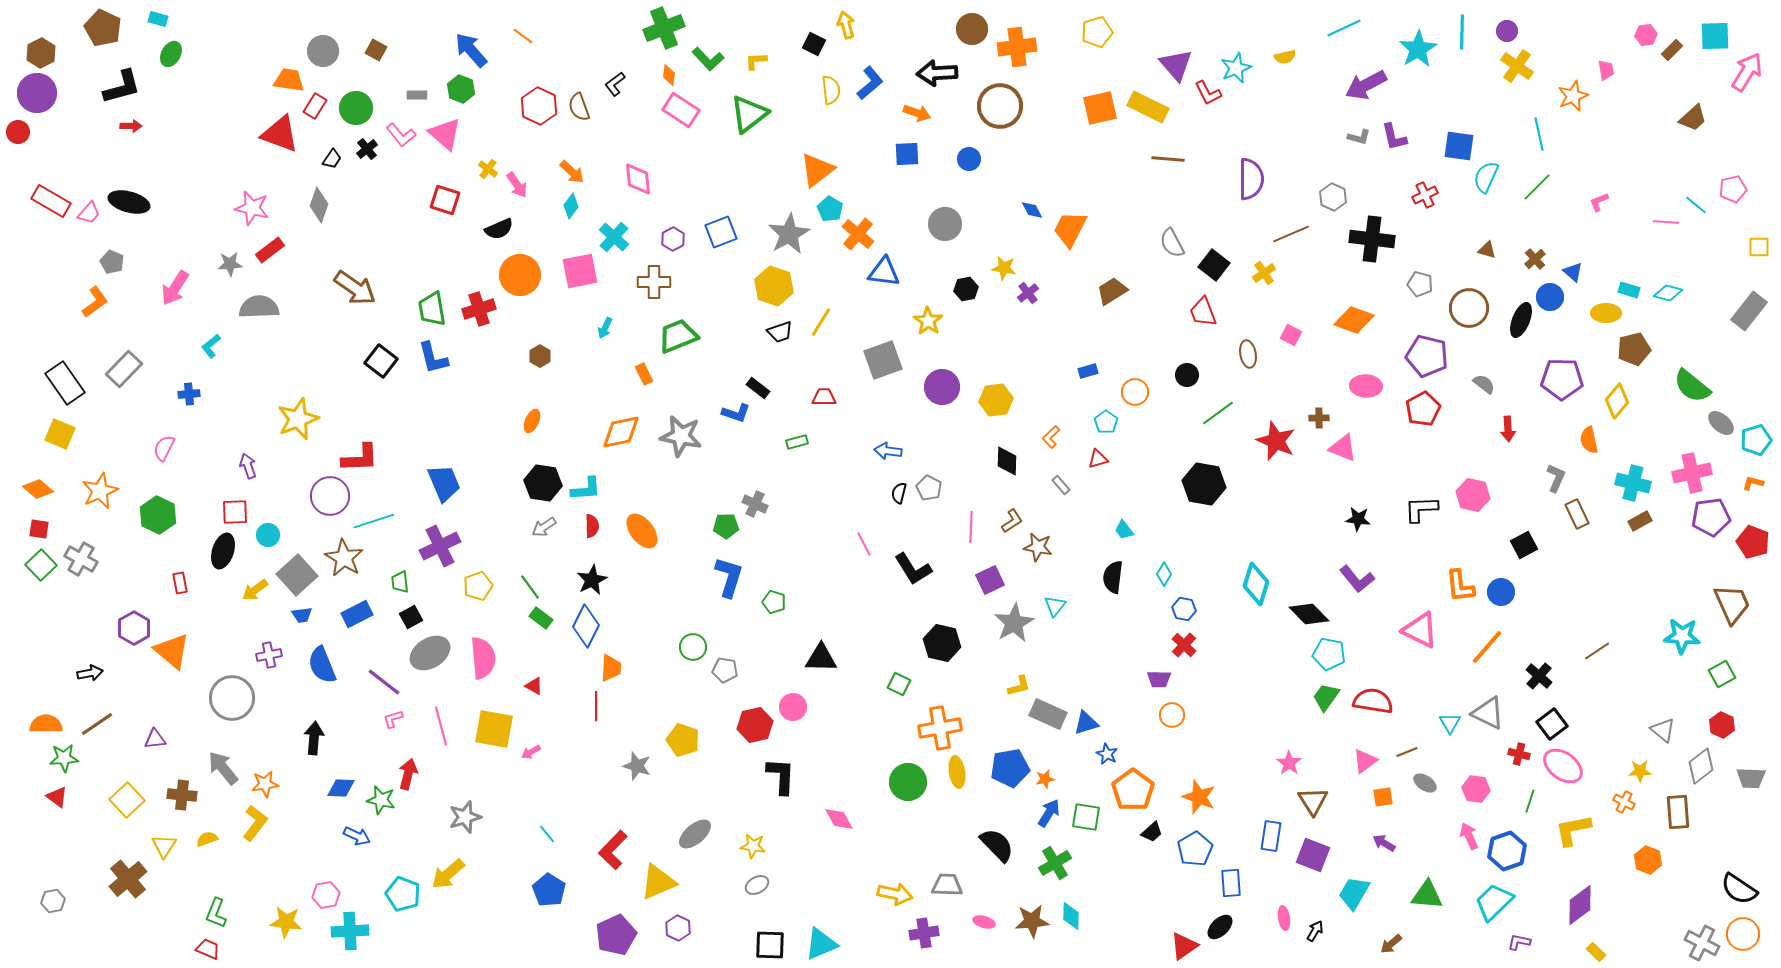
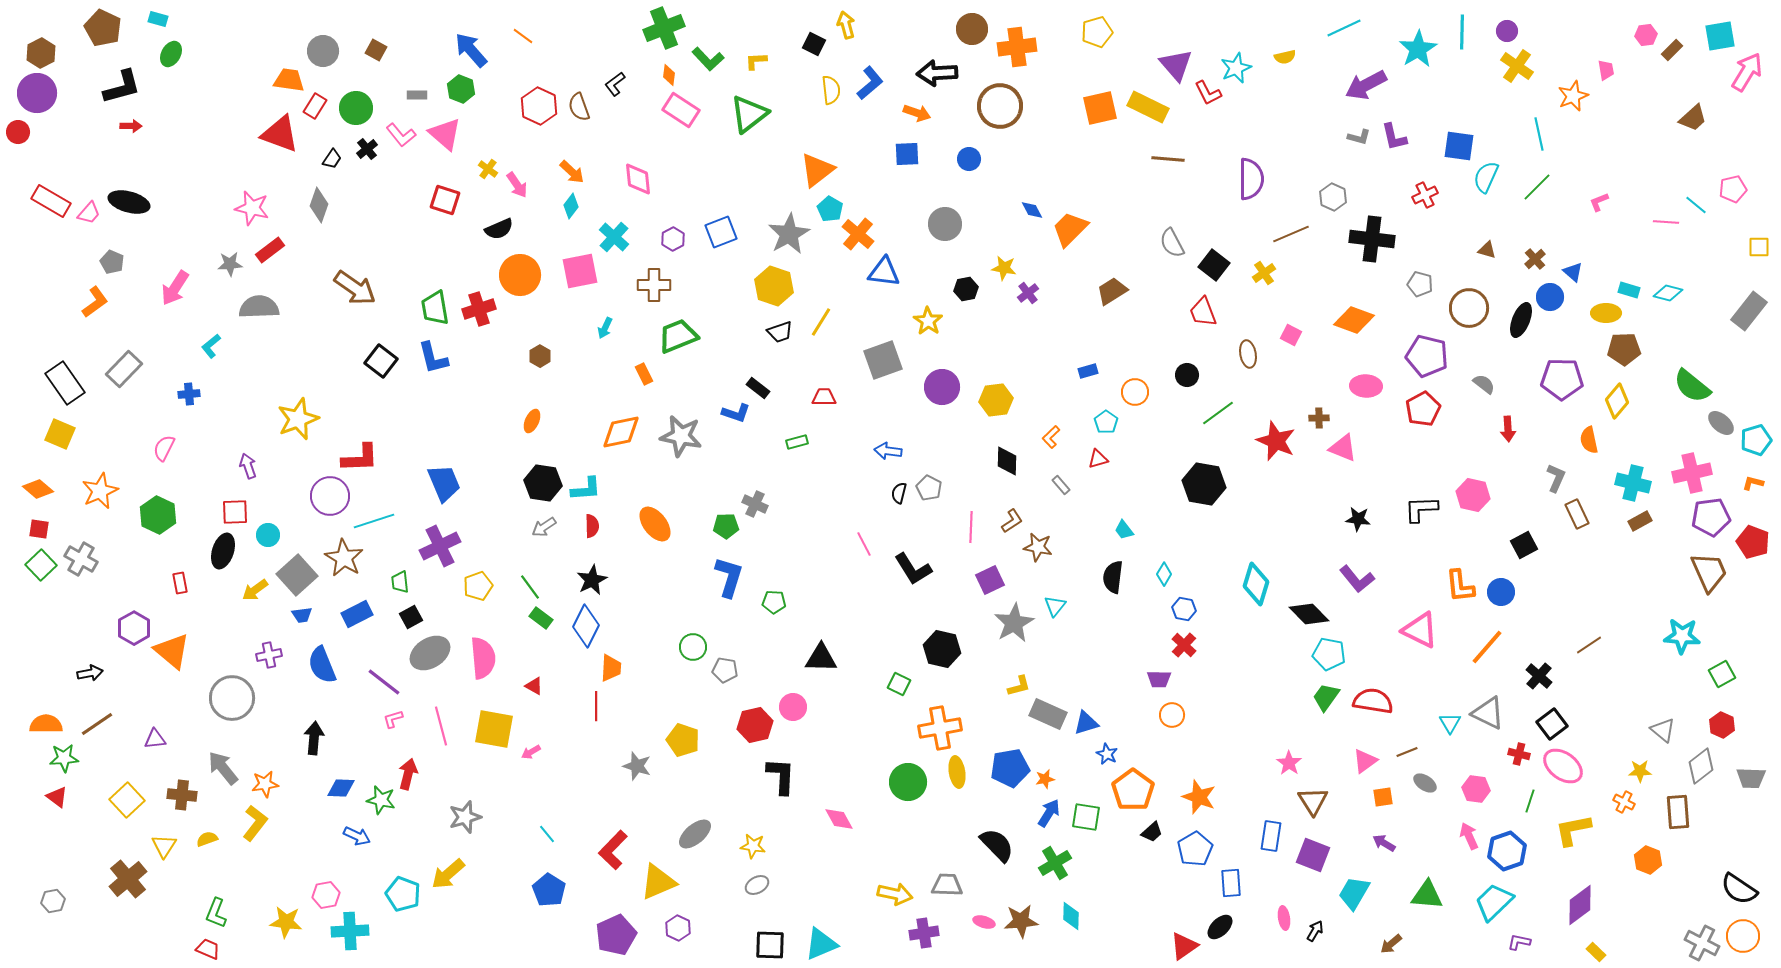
cyan square at (1715, 36): moved 5 px right; rotated 8 degrees counterclockwise
orange trapezoid at (1070, 229): rotated 18 degrees clockwise
brown cross at (654, 282): moved 3 px down
green trapezoid at (432, 309): moved 3 px right, 1 px up
brown pentagon at (1634, 349): moved 10 px left; rotated 12 degrees clockwise
orange ellipse at (642, 531): moved 13 px right, 7 px up
green pentagon at (774, 602): rotated 15 degrees counterclockwise
brown trapezoid at (1732, 604): moved 23 px left, 32 px up
black hexagon at (942, 643): moved 6 px down
brown line at (1597, 651): moved 8 px left, 6 px up
brown star at (1032, 921): moved 11 px left
orange circle at (1743, 934): moved 2 px down
